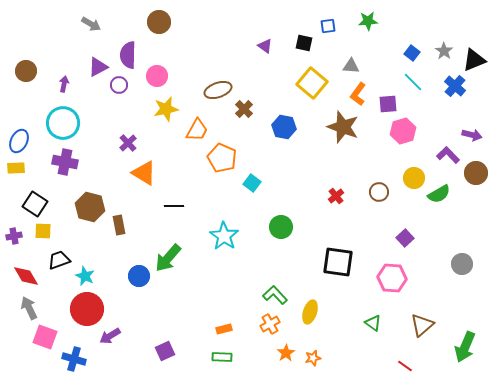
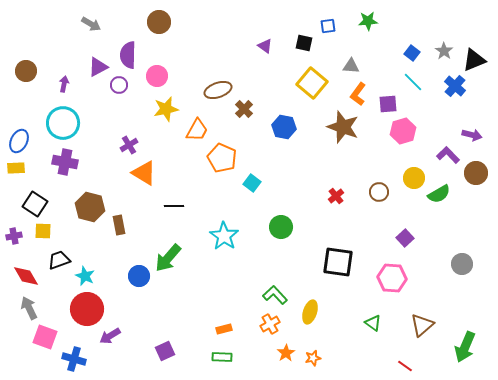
purple cross at (128, 143): moved 1 px right, 2 px down; rotated 12 degrees clockwise
